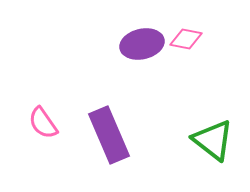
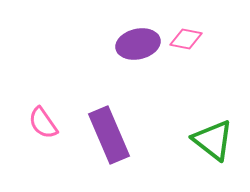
purple ellipse: moved 4 px left
